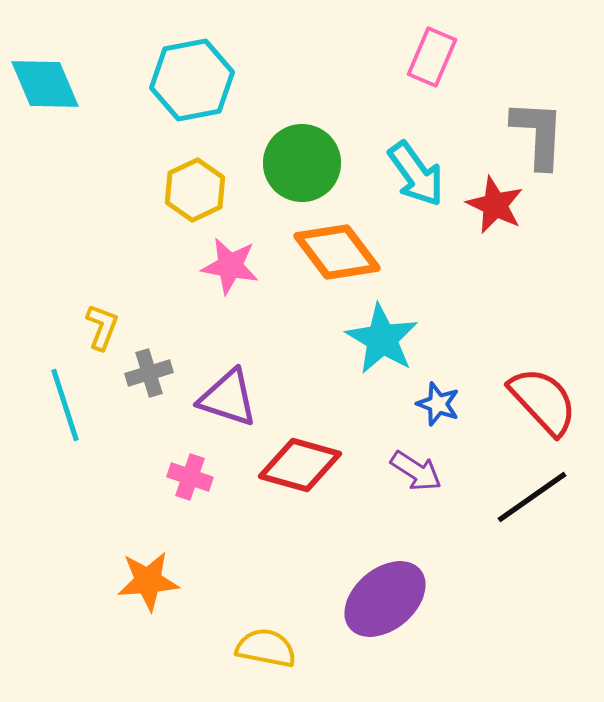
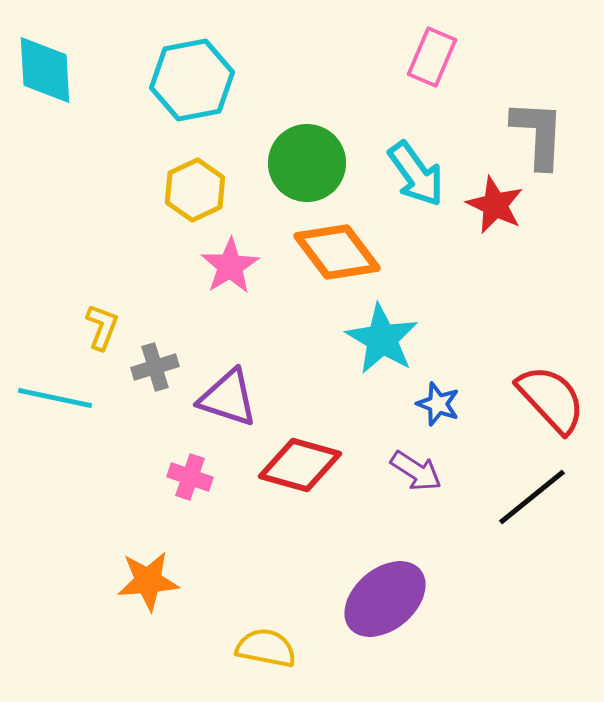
cyan diamond: moved 14 px up; rotated 20 degrees clockwise
green circle: moved 5 px right
pink star: rotated 30 degrees clockwise
gray cross: moved 6 px right, 6 px up
red semicircle: moved 8 px right, 2 px up
cyan line: moved 10 px left, 7 px up; rotated 60 degrees counterclockwise
black line: rotated 4 degrees counterclockwise
